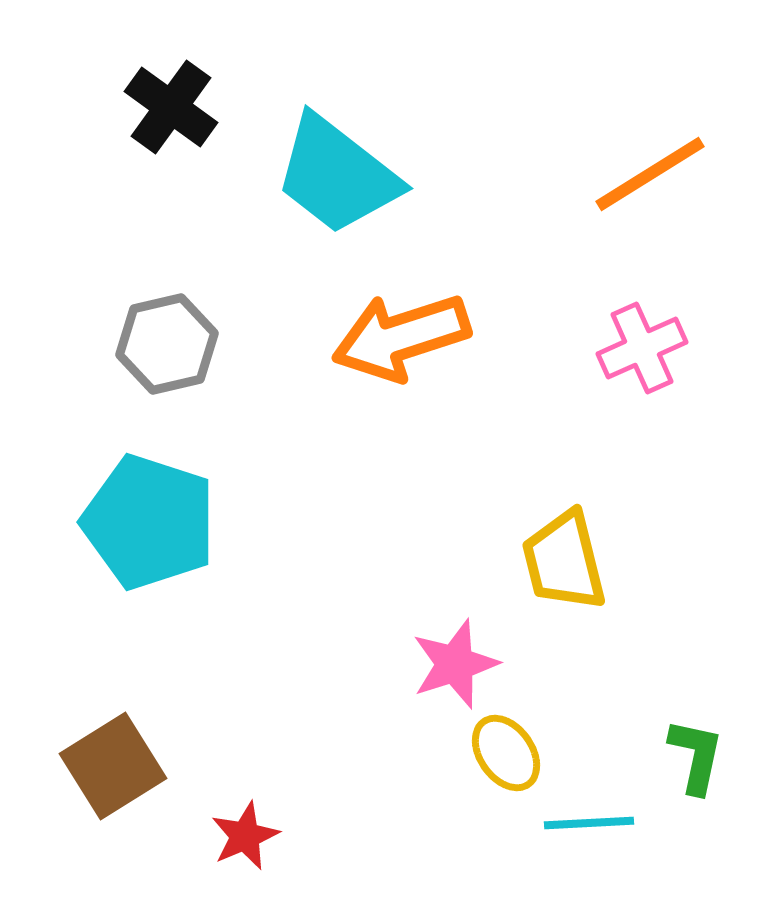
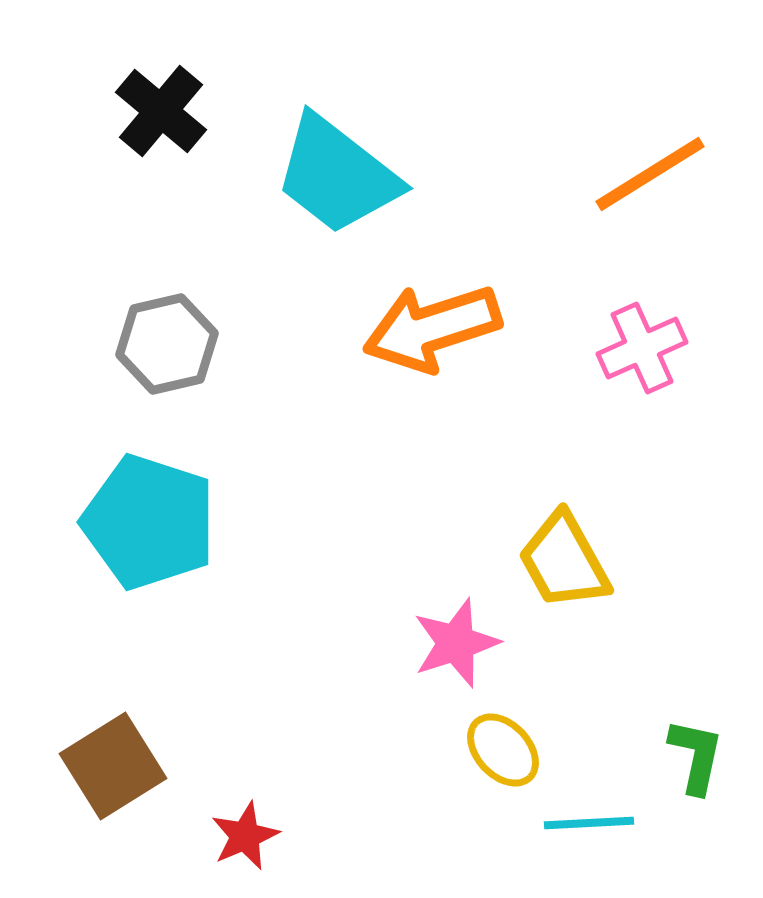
black cross: moved 10 px left, 4 px down; rotated 4 degrees clockwise
orange arrow: moved 31 px right, 9 px up
yellow trapezoid: rotated 15 degrees counterclockwise
pink star: moved 1 px right, 21 px up
yellow ellipse: moved 3 px left, 3 px up; rotated 8 degrees counterclockwise
